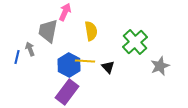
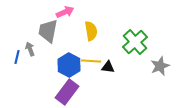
pink arrow: rotated 42 degrees clockwise
yellow line: moved 6 px right
black triangle: rotated 40 degrees counterclockwise
